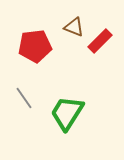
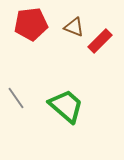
red pentagon: moved 4 px left, 22 px up
gray line: moved 8 px left
green trapezoid: moved 1 px left, 7 px up; rotated 99 degrees clockwise
